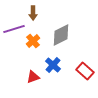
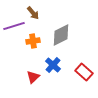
brown arrow: rotated 40 degrees counterclockwise
purple line: moved 3 px up
orange cross: rotated 32 degrees clockwise
red rectangle: moved 1 px left, 1 px down
red triangle: rotated 24 degrees counterclockwise
